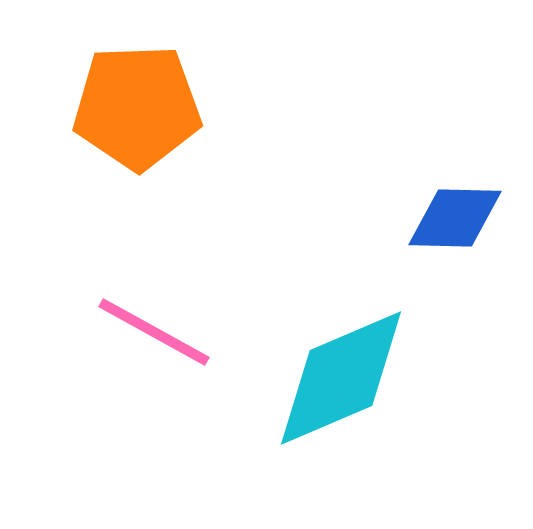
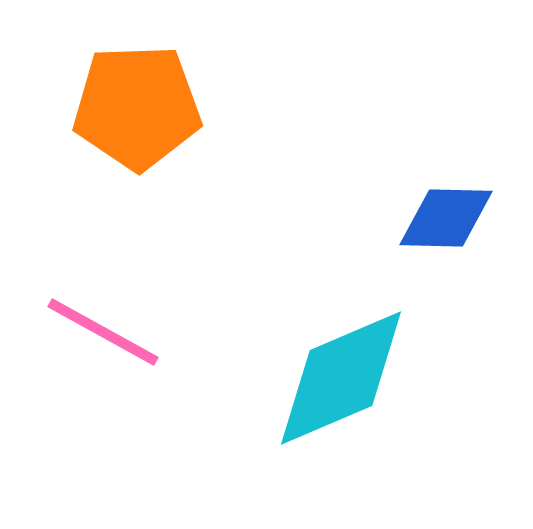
blue diamond: moved 9 px left
pink line: moved 51 px left
